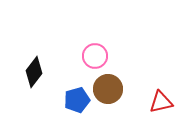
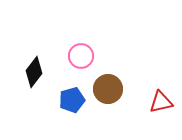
pink circle: moved 14 px left
blue pentagon: moved 5 px left
